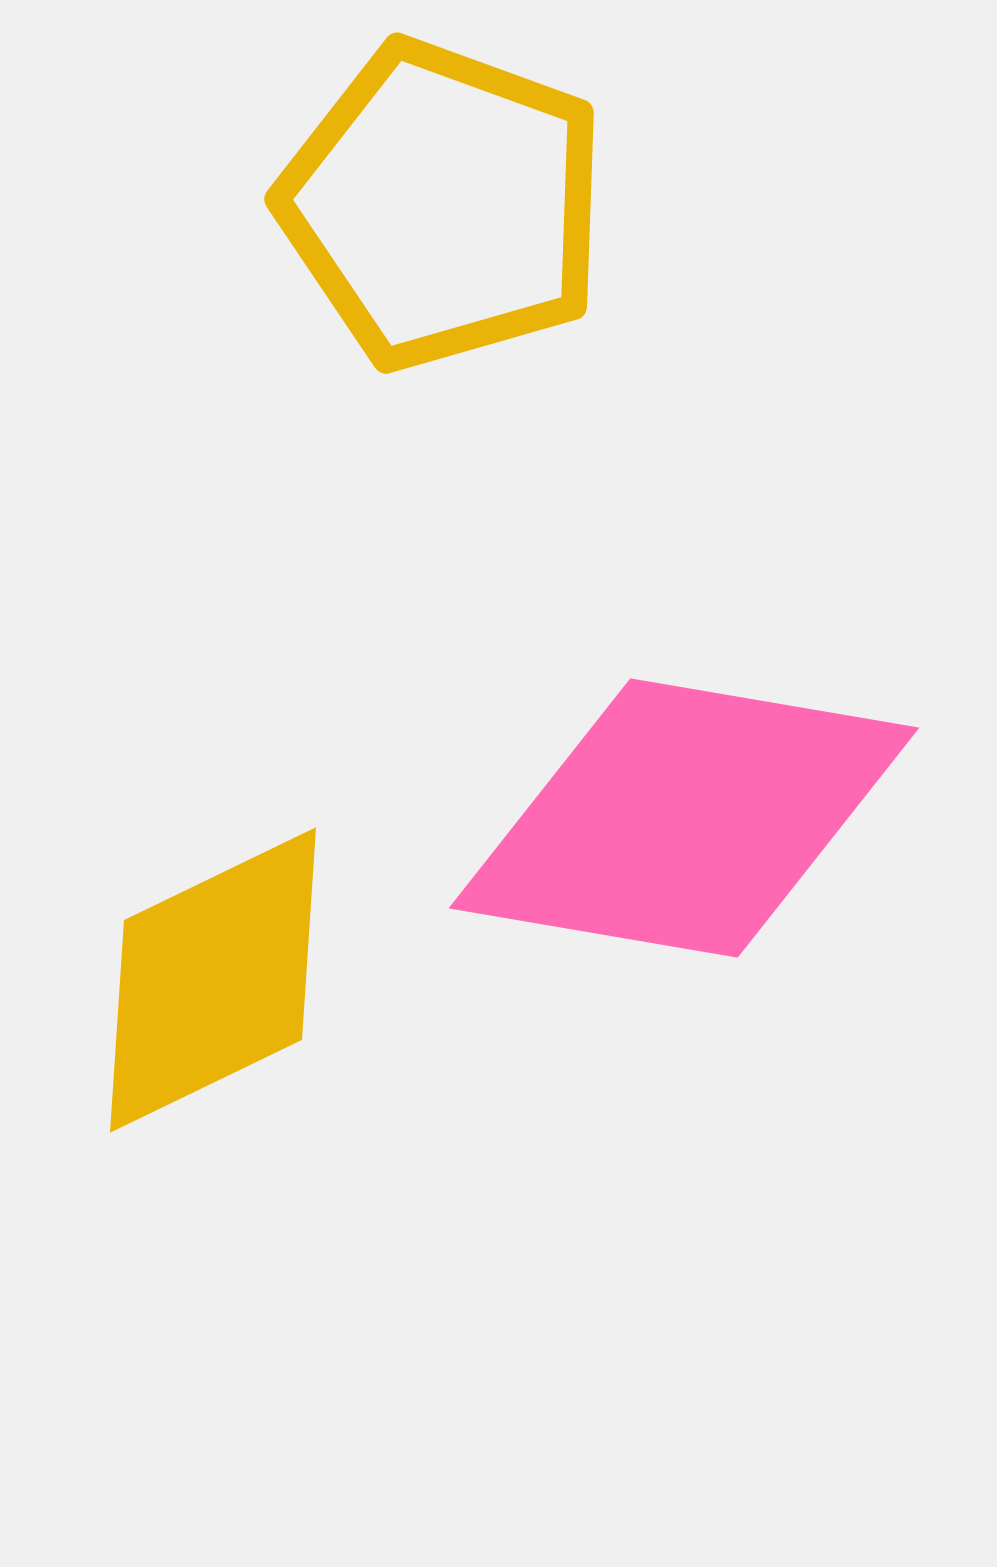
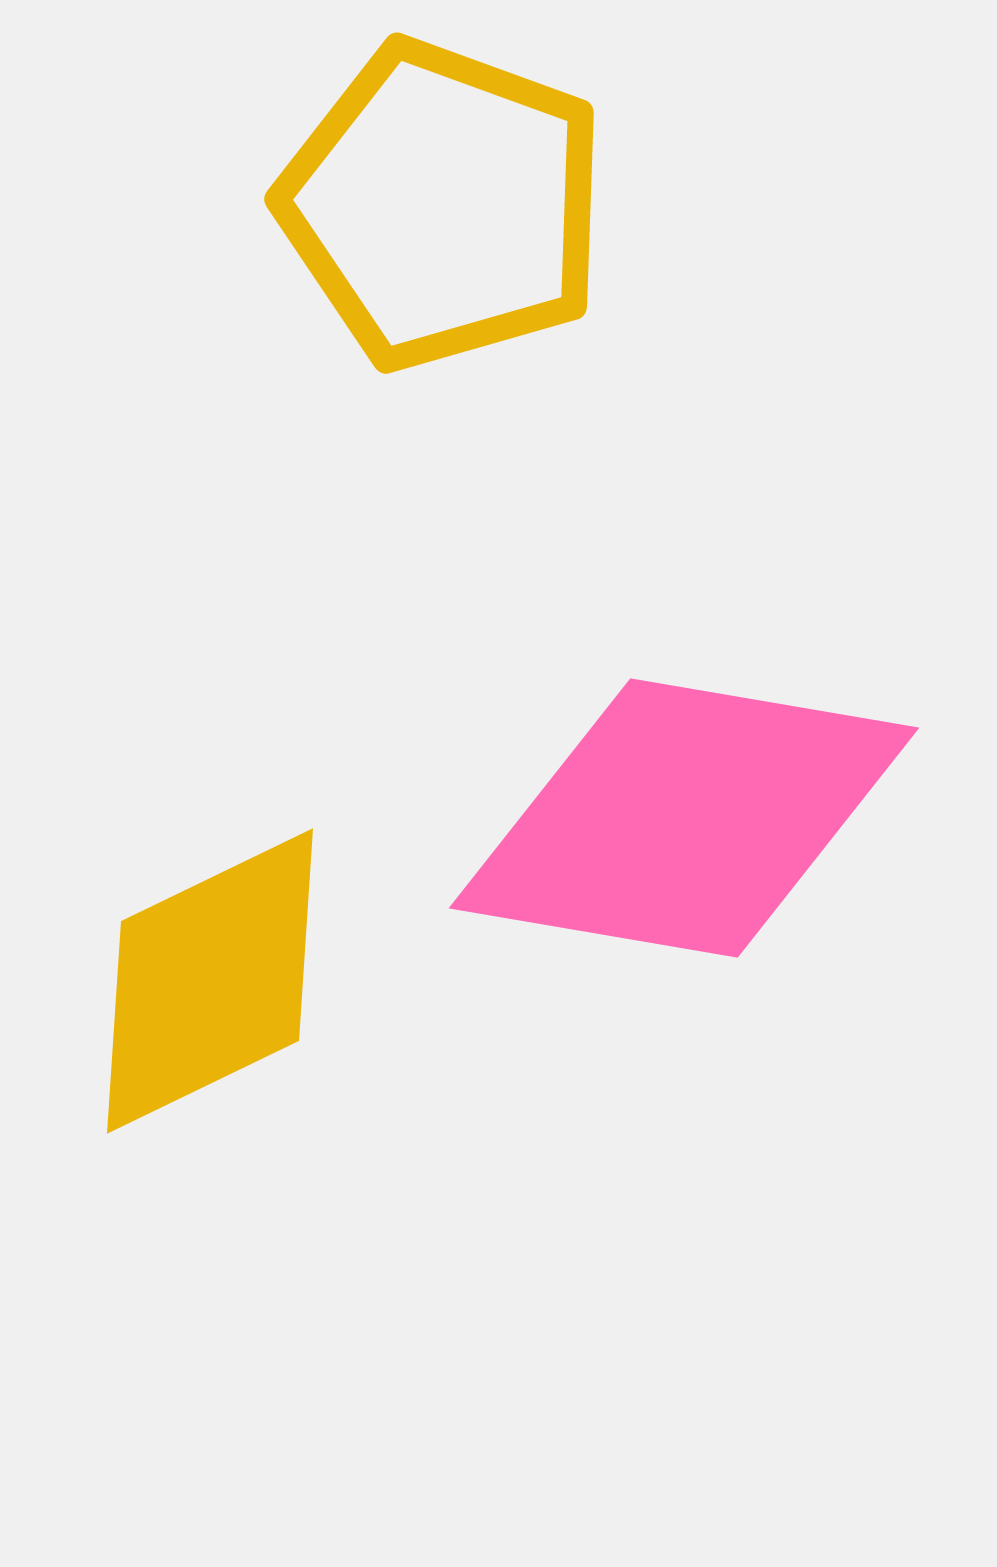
yellow diamond: moved 3 px left, 1 px down
